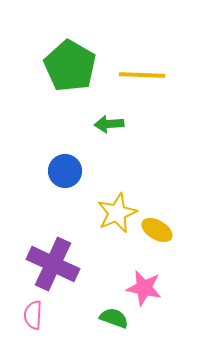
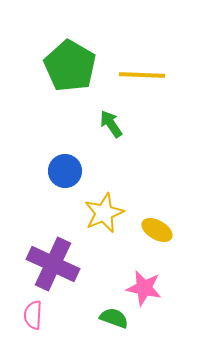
green arrow: moved 2 px right; rotated 60 degrees clockwise
yellow star: moved 13 px left
